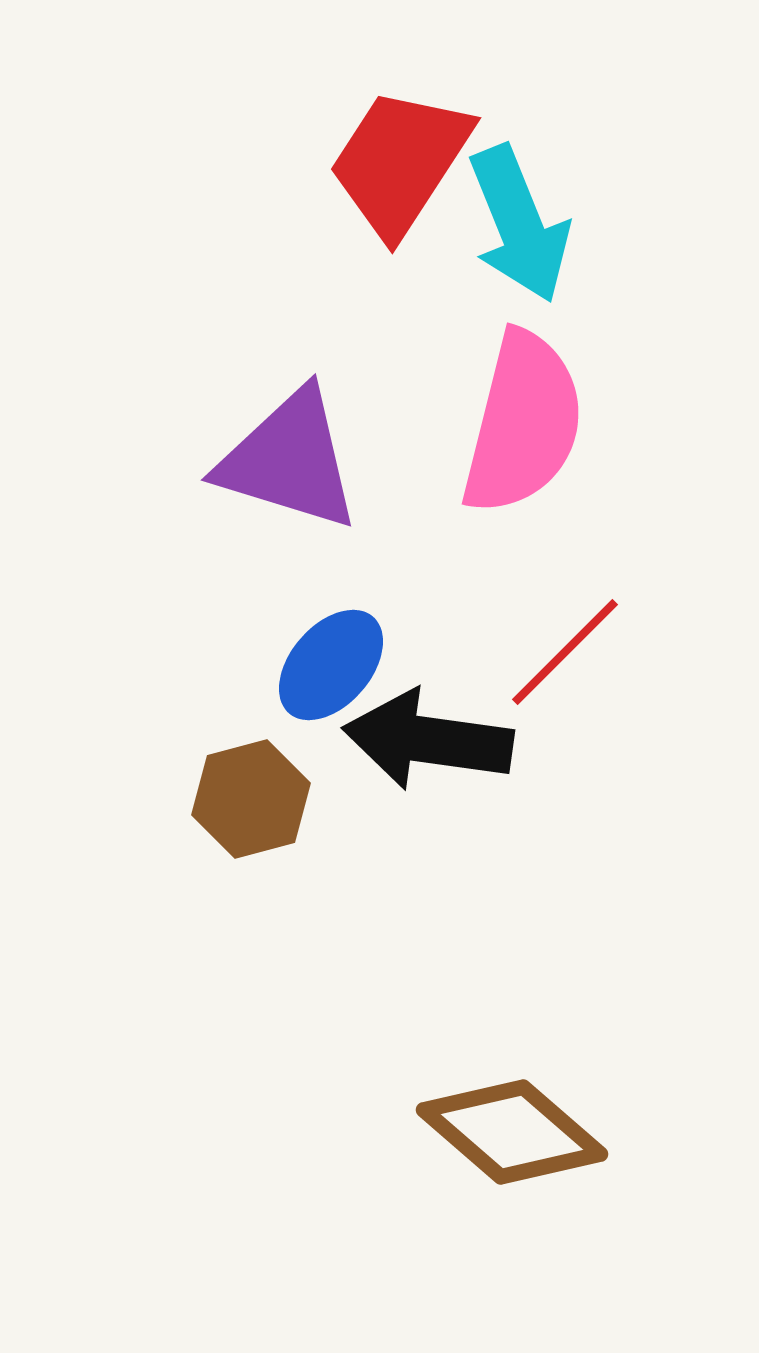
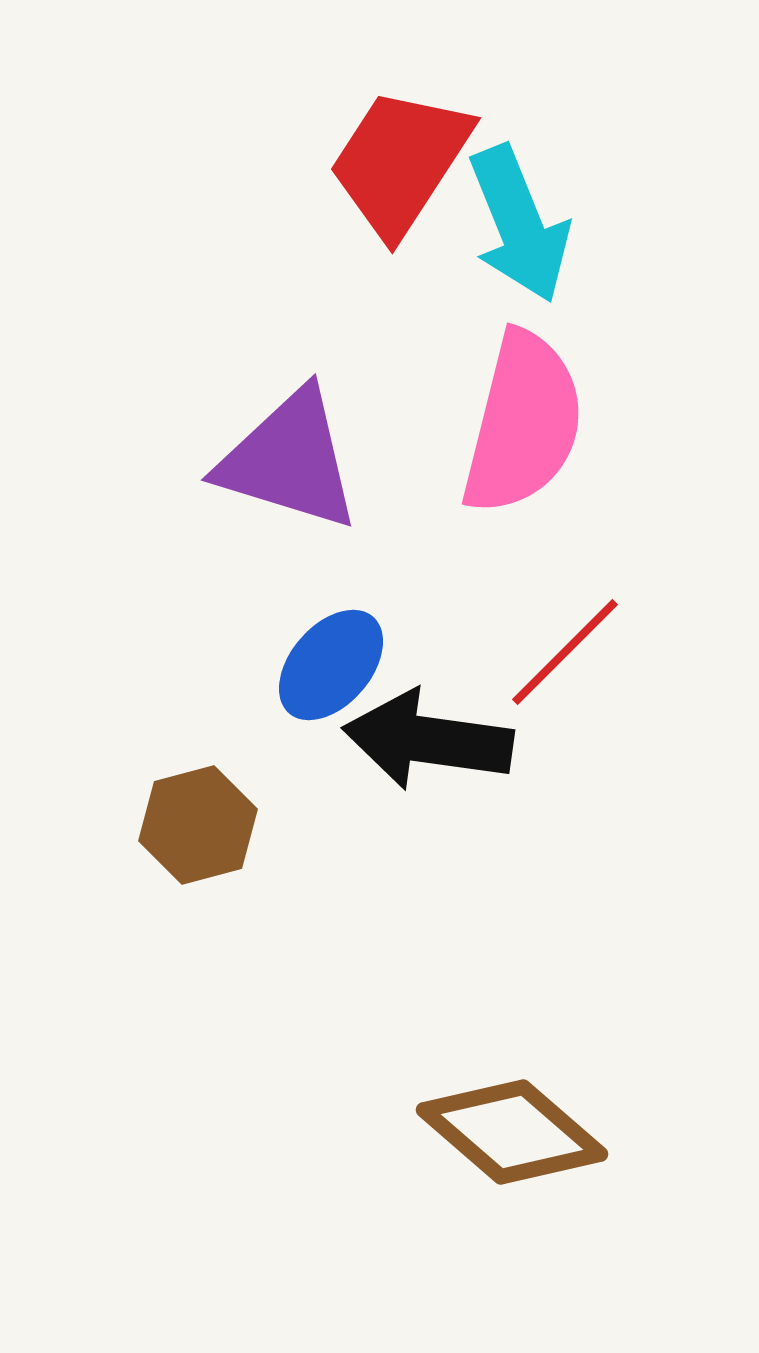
brown hexagon: moved 53 px left, 26 px down
